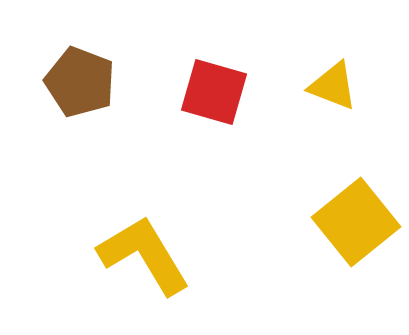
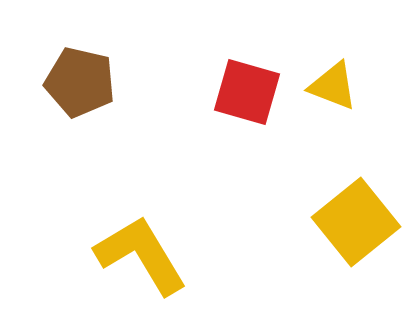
brown pentagon: rotated 8 degrees counterclockwise
red square: moved 33 px right
yellow L-shape: moved 3 px left
